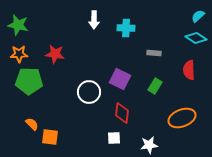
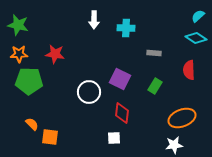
white star: moved 25 px right
